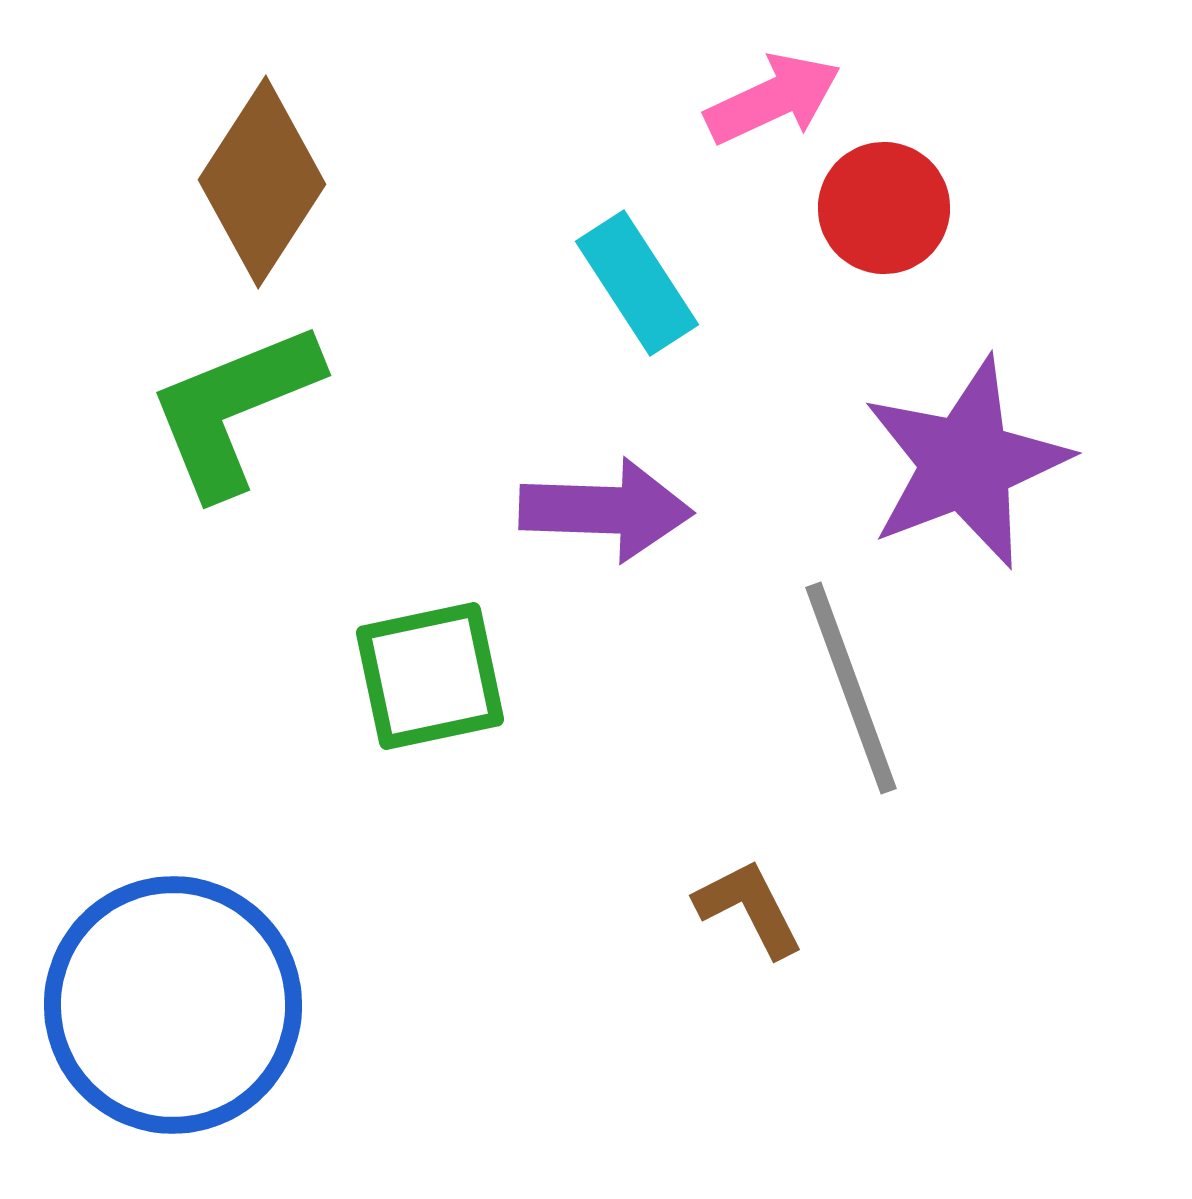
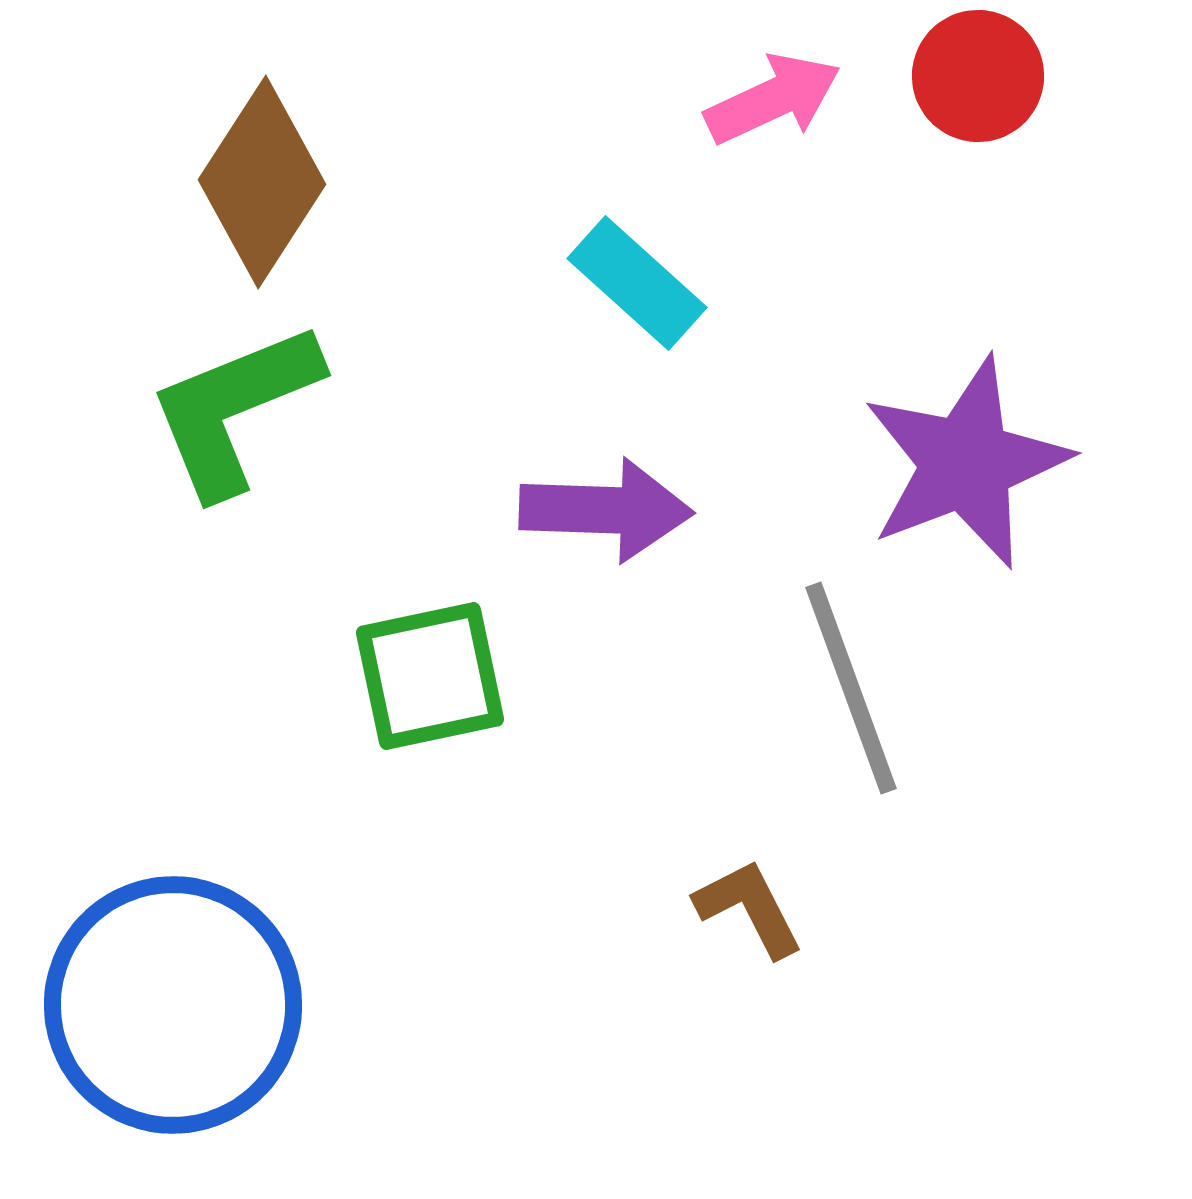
red circle: moved 94 px right, 132 px up
cyan rectangle: rotated 15 degrees counterclockwise
